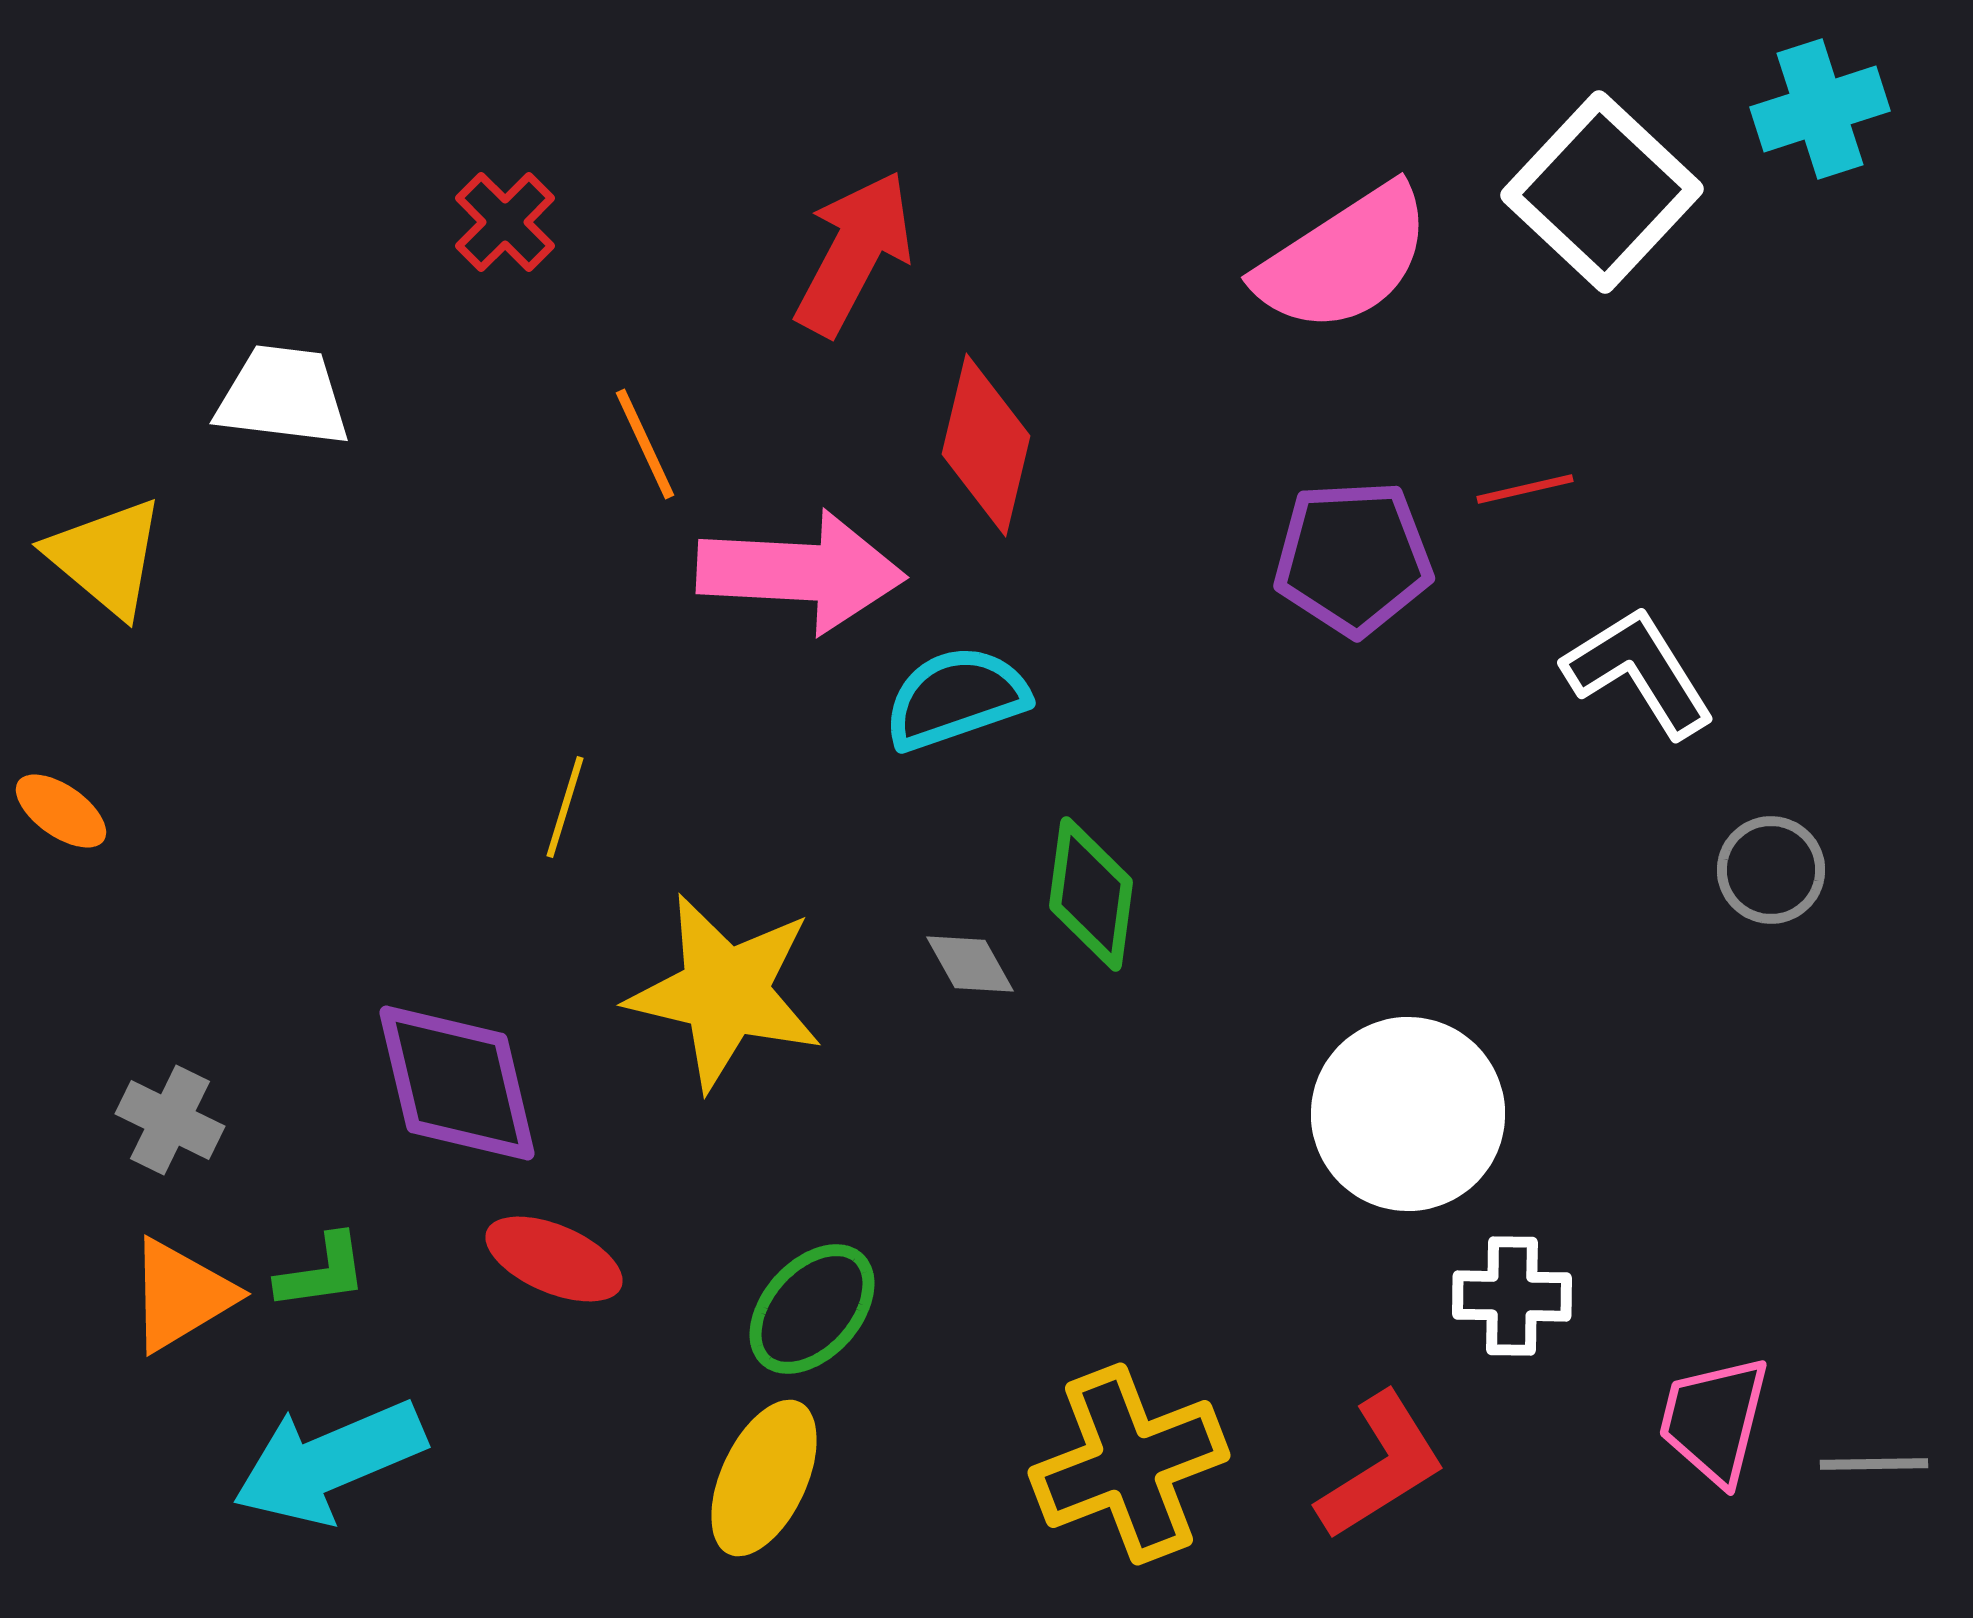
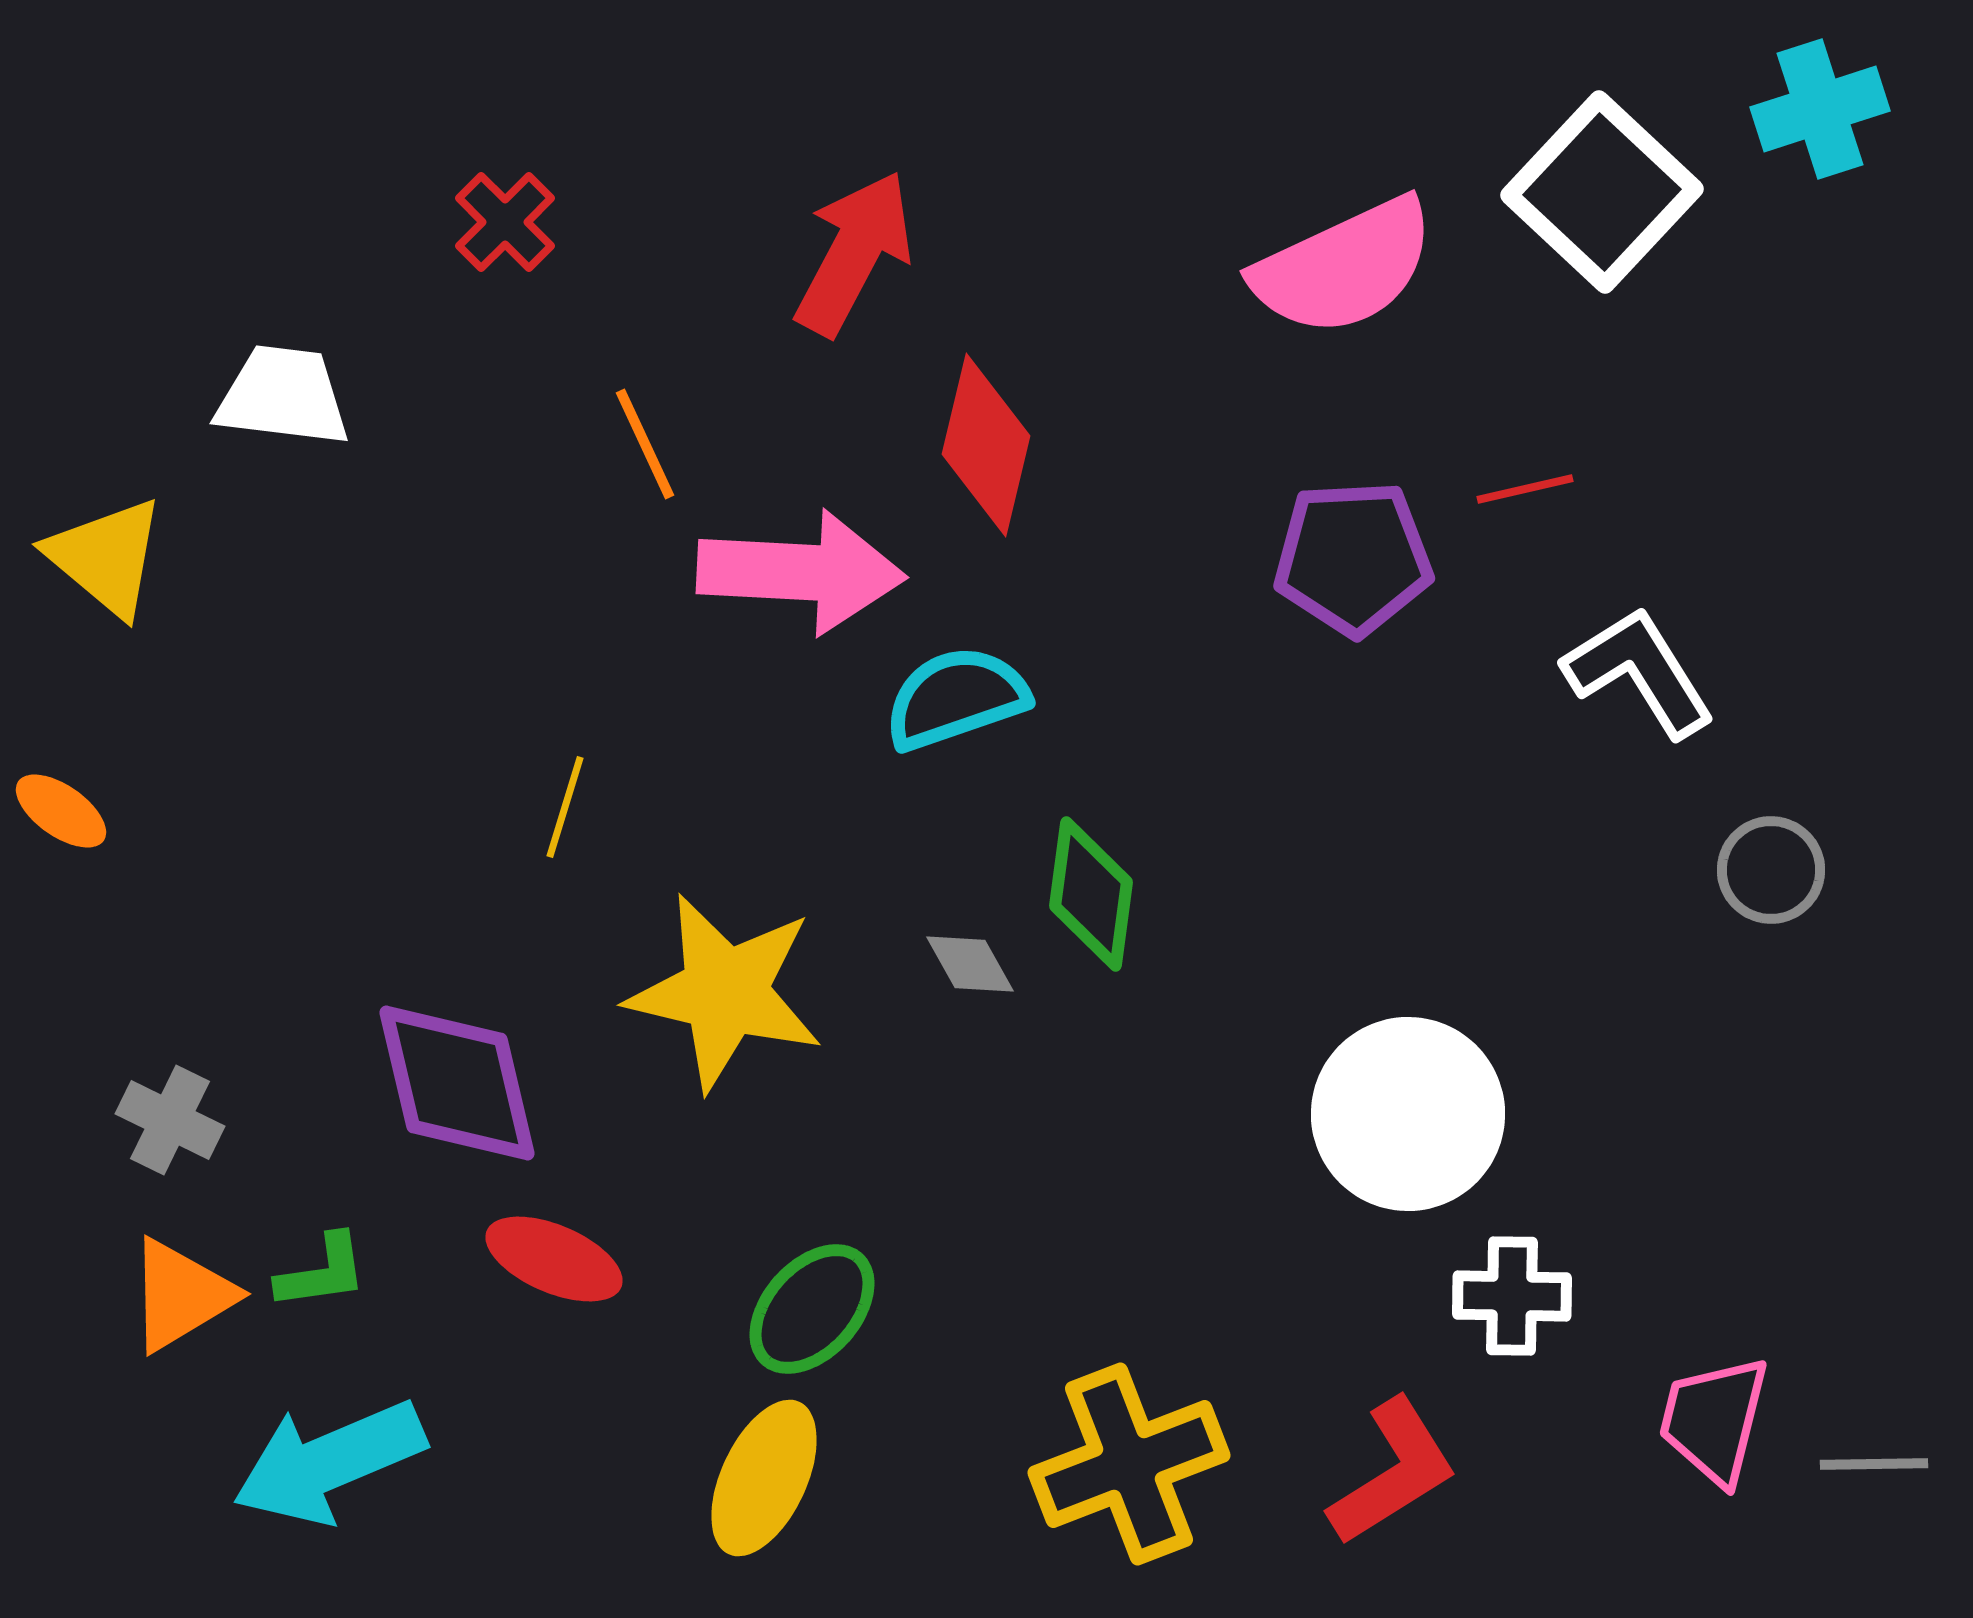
pink semicircle: moved 8 px down; rotated 8 degrees clockwise
red L-shape: moved 12 px right, 6 px down
